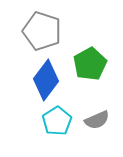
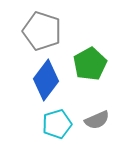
cyan pentagon: moved 3 px down; rotated 16 degrees clockwise
